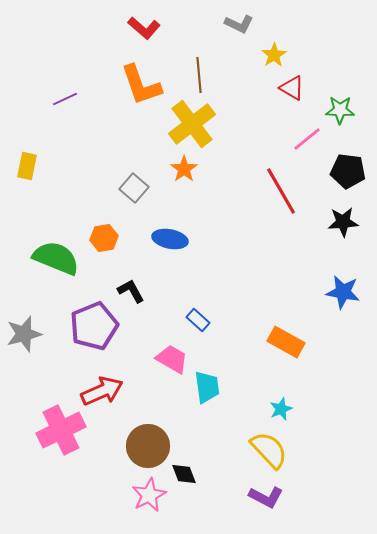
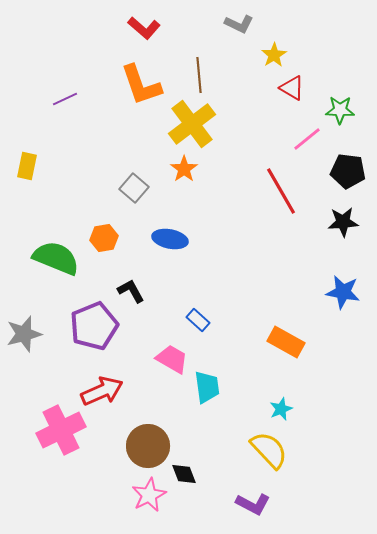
purple L-shape: moved 13 px left, 7 px down
